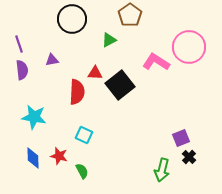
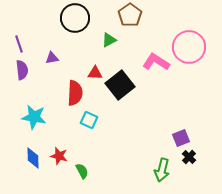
black circle: moved 3 px right, 1 px up
purple triangle: moved 2 px up
red semicircle: moved 2 px left, 1 px down
cyan square: moved 5 px right, 15 px up
